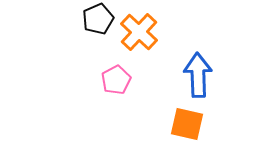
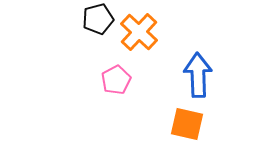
black pentagon: rotated 8 degrees clockwise
